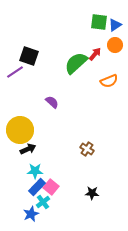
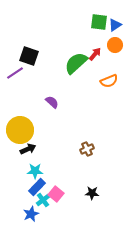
purple line: moved 1 px down
brown cross: rotated 32 degrees clockwise
pink square: moved 5 px right, 7 px down
cyan cross: moved 2 px up
